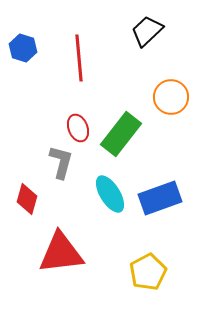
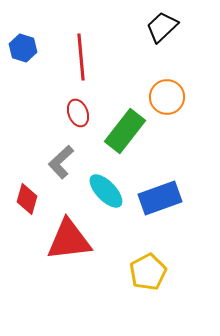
black trapezoid: moved 15 px right, 4 px up
red line: moved 2 px right, 1 px up
orange circle: moved 4 px left
red ellipse: moved 15 px up
green rectangle: moved 4 px right, 3 px up
gray L-shape: rotated 148 degrees counterclockwise
cyan ellipse: moved 4 px left, 3 px up; rotated 12 degrees counterclockwise
red triangle: moved 8 px right, 13 px up
